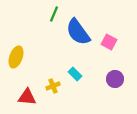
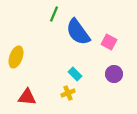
purple circle: moved 1 px left, 5 px up
yellow cross: moved 15 px right, 7 px down
